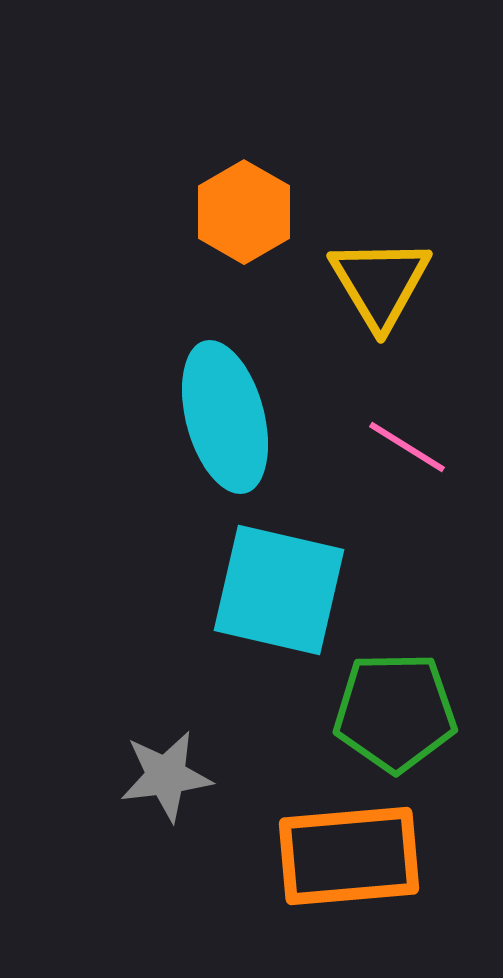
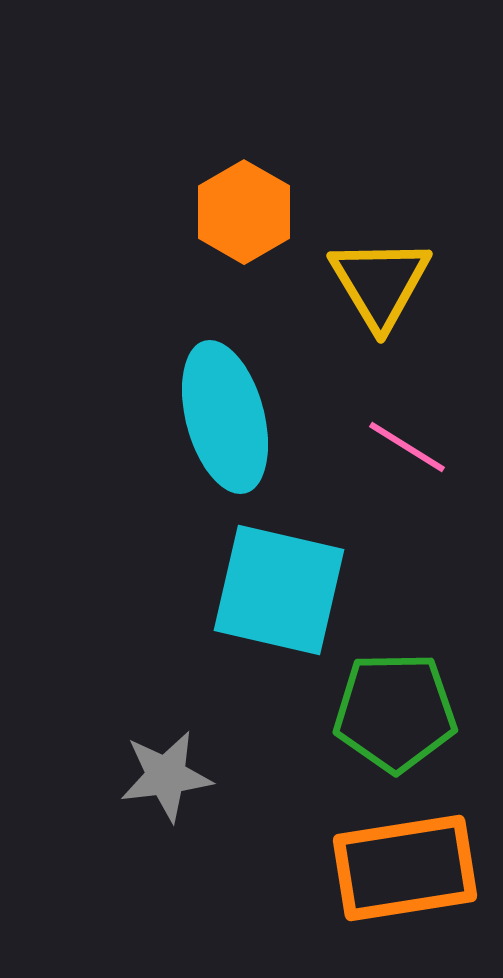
orange rectangle: moved 56 px right, 12 px down; rotated 4 degrees counterclockwise
